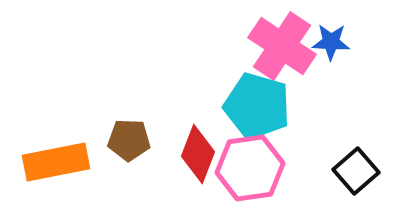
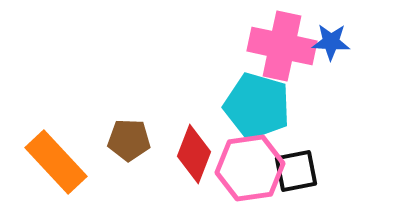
pink cross: rotated 22 degrees counterclockwise
red diamond: moved 4 px left
orange rectangle: rotated 58 degrees clockwise
black square: moved 60 px left; rotated 30 degrees clockwise
